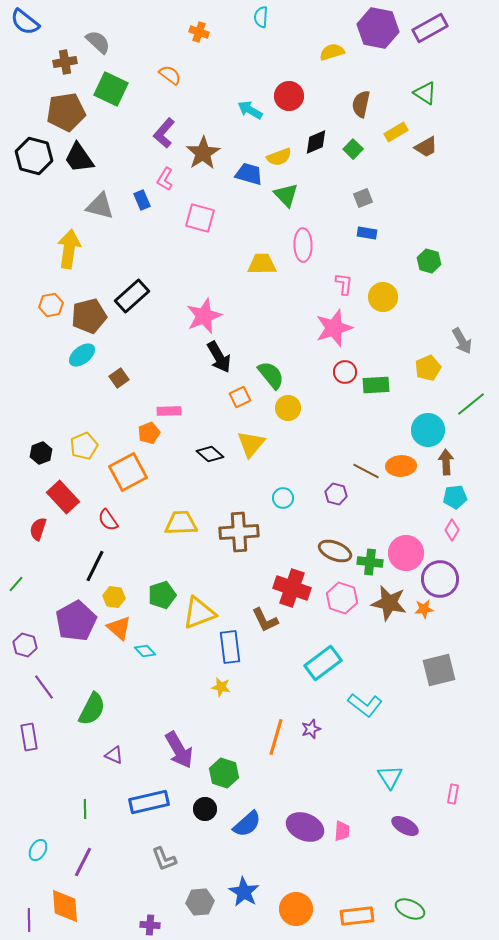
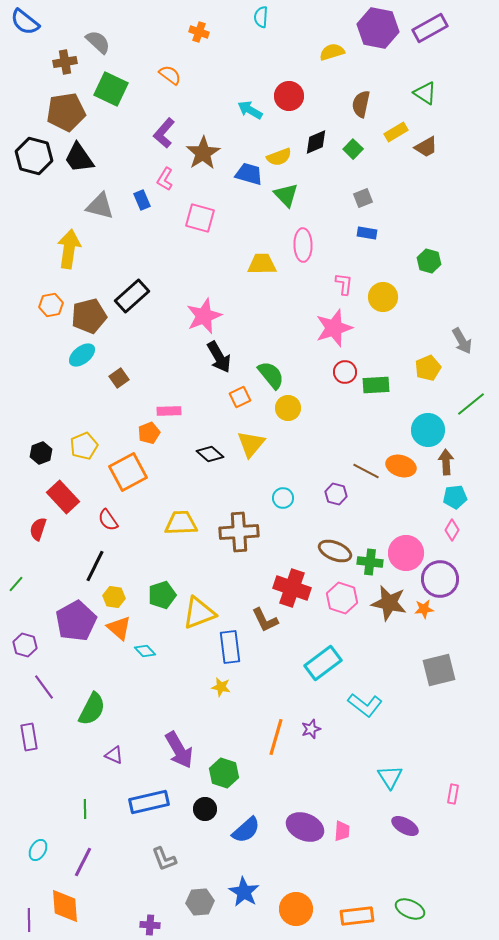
orange ellipse at (401, 466): rotated 20 degrees clockwise
blue semicircle at (247, 824): moved 1 px left, 6 px down
